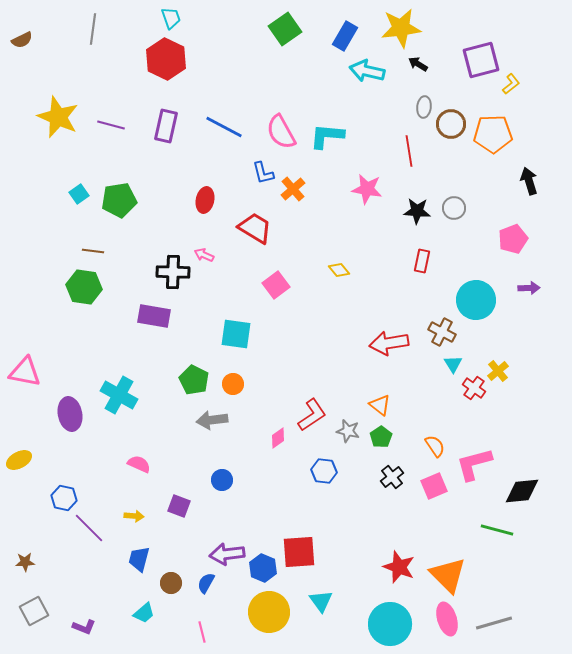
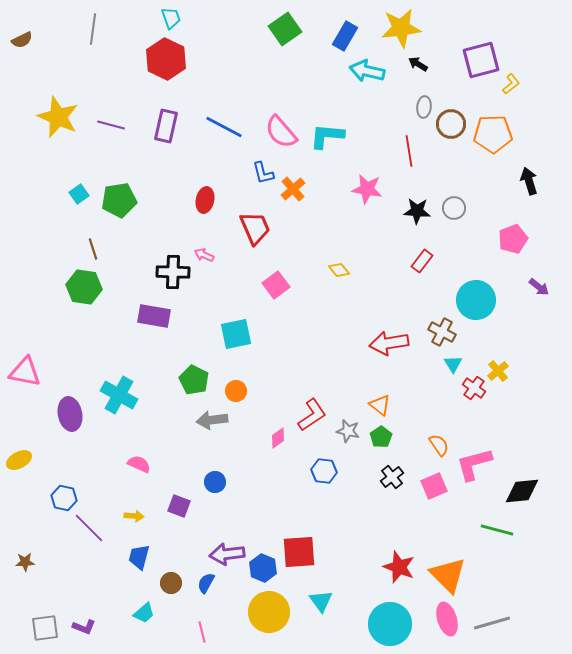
pink semicircle at (281, 132): rotated 12 degrees counterclockwise
red trapezoid at (255, 228): rotated 36 degrees clockwise
brown line at (93, 251): moved 2 px up; rotated 65 degrees clockwise
red rectangle at (422, 261): rotated 25 degrees clockwise
purple arrow at (529, 288): moved 10 px right, 1 px up; rotated 40 degrees clockwise
cyan square at (236, 334): rotated 20 degrees counterclockwise
orange circle at (233, 384): moved 3 px right, 7 px down
orange semicircle at (435, 446): moved 4 px right, 1 px up
blue circle at (222, 480): moved 7 px left, 2 px down
blue trapezoid at (139, 559): moved 2 px up
gray square at (34, 611): moved 11 px right, 17 px down; rotated 20 degrees clockwise
gray line at (494, 623): moved 2 px left
